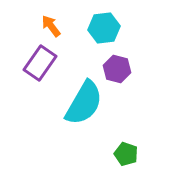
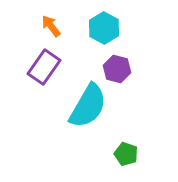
cyan hexagon: rotated 24 degrees counterclockwise
purple rectangle: moved 4 px right, 4 px down
cyan semicircle: moved 4 px right, 3 px down
